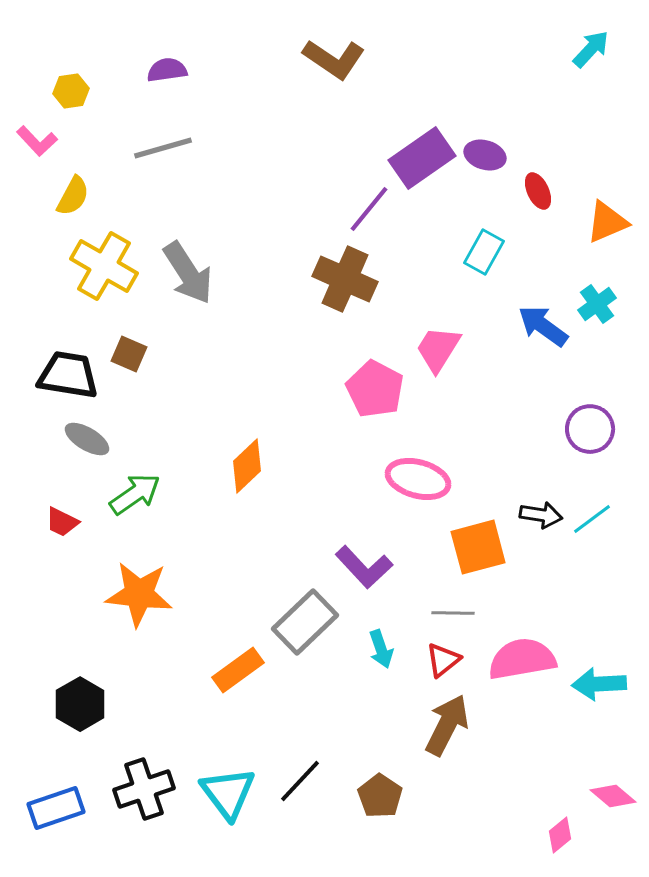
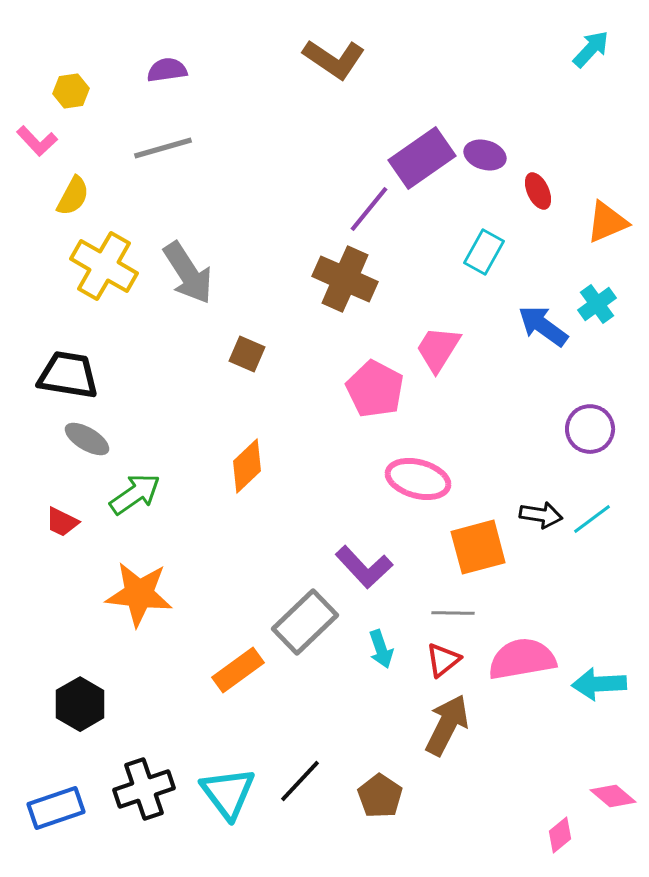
brown square at (129, 354): moved 118 px right
